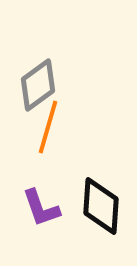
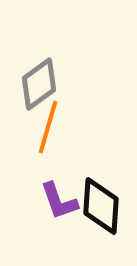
gray diamond: moved 1 px right, 1 px up
purple L-shape: moved 18 px right, 7 px up
